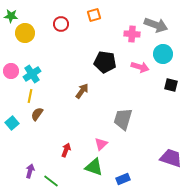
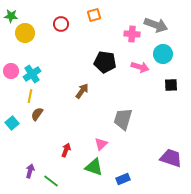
black square: rotated 16 degrees counterclockwise
